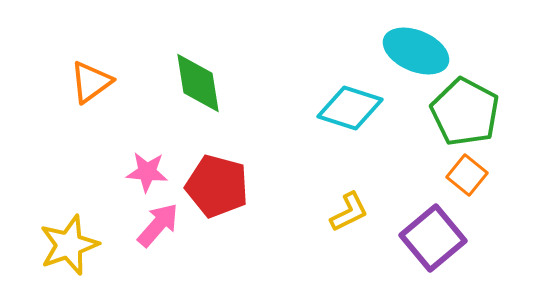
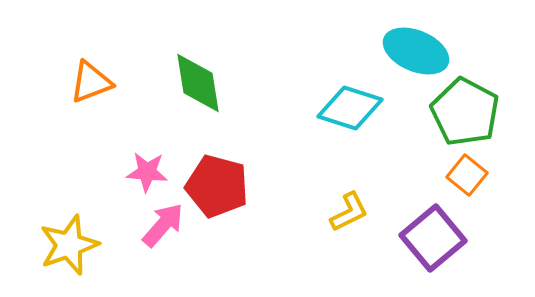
orange triangle: rotated 15 degrees clockwise
pink arrow: moved 5 px right
